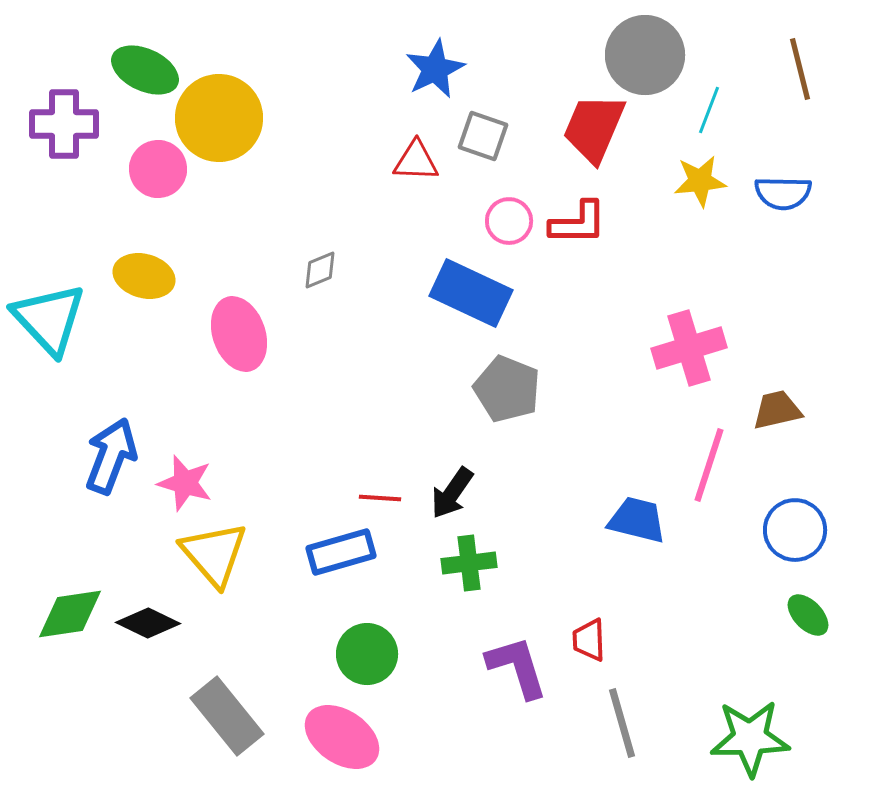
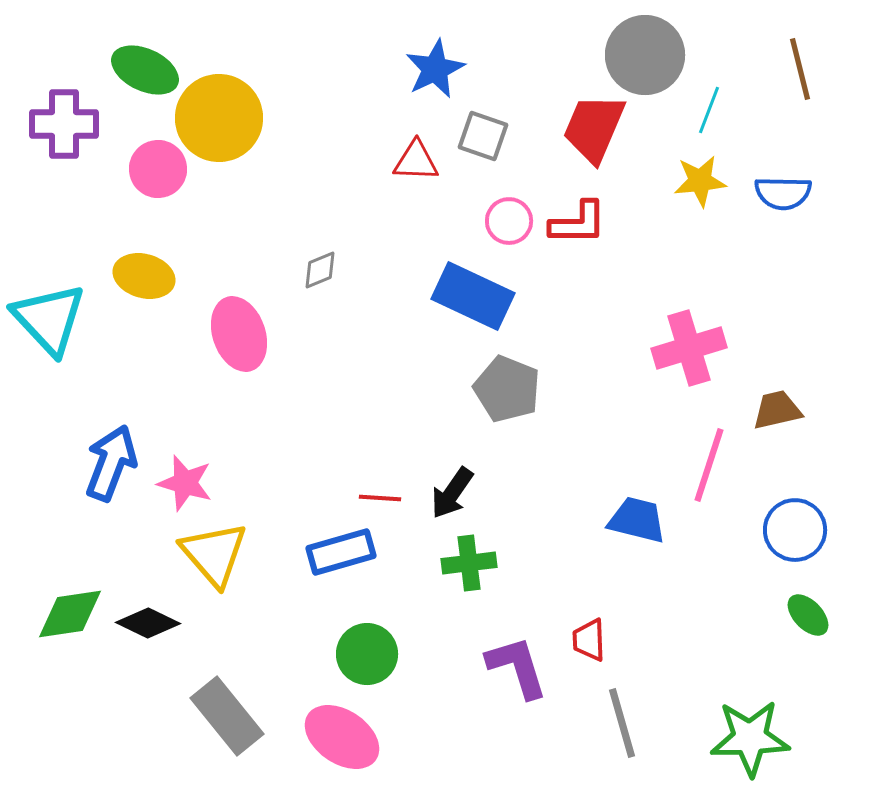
blue rectangle at (471, 293): moved 2 px right, 3 px down
blue arrow at (111, 456): moved 7 px down
